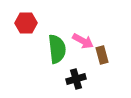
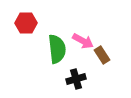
brown rectangle: rotated 18 degrees counterclockwise
